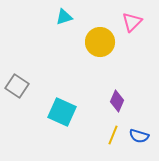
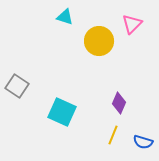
cyan triangle: moved 1 px right; rotated 36 degrees clockwise
pink triangle: moved 2 px down
yellow circle: moved 1 px left, 1 px up
purple diamond: moved 2 px right, 2 px down
blue semicircle: moved 4 px right, 6 px down
